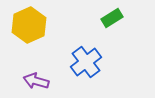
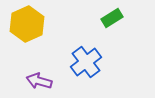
yellow hexagon: moved 2 px left, 1 px up
purple arrow: moved 3 px right
